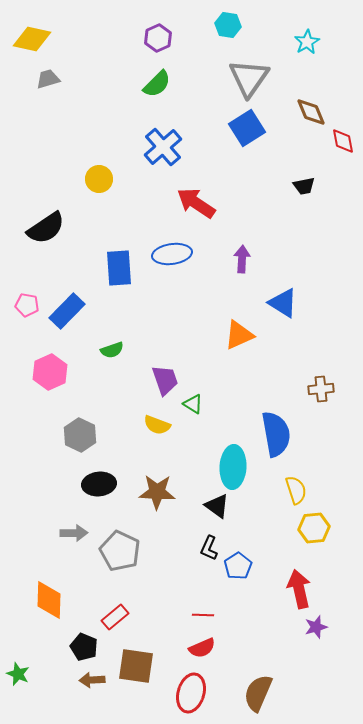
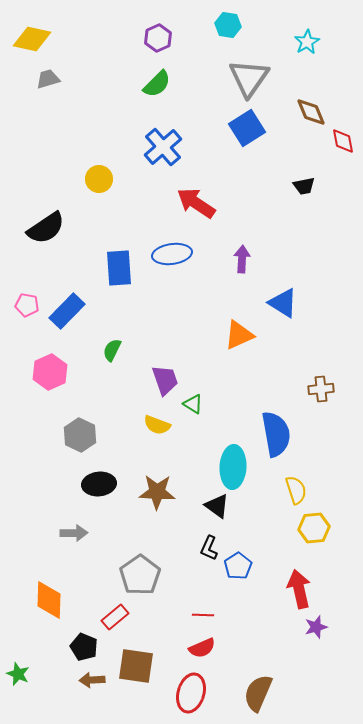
green semicircle at (112, 350): rotated 135 degrees clockwise
gray pentagon at (120, 551): moved 20 px right, 24 px down; rotated 12 degrees clockwise
